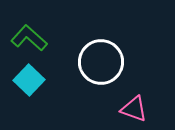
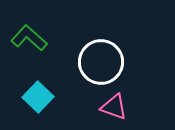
cyan square: moved 9 px right, 17 px down
pink triangle: moved 20 px left, 2 px up
